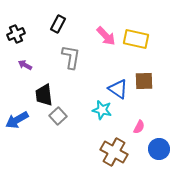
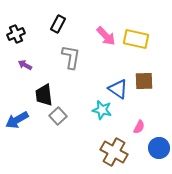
blue circle: moved 1 px up
